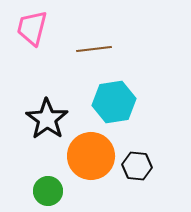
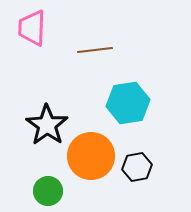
pink trapezoid: rotated 12 degrees counterclockwise
brown line: moved 1 px right, 1 px down
cyan hexagon: moved 14 px right, 1 px down
black star: moved 6 px down
black hexagon: moved 1 px down; rotated 16 degrees counterclockwise
